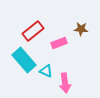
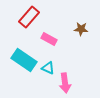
red rectangle: moved 4 px left, 14 px up; rotated 10 degrees counterclockwise
pink rectangle: moved 10 px left, 4 px up; rotated 49 degrees clockwise
cyan rectangle: rotated 15 degrees counterclockwise
cyan triangle: moved 2 px right, 3 px up
